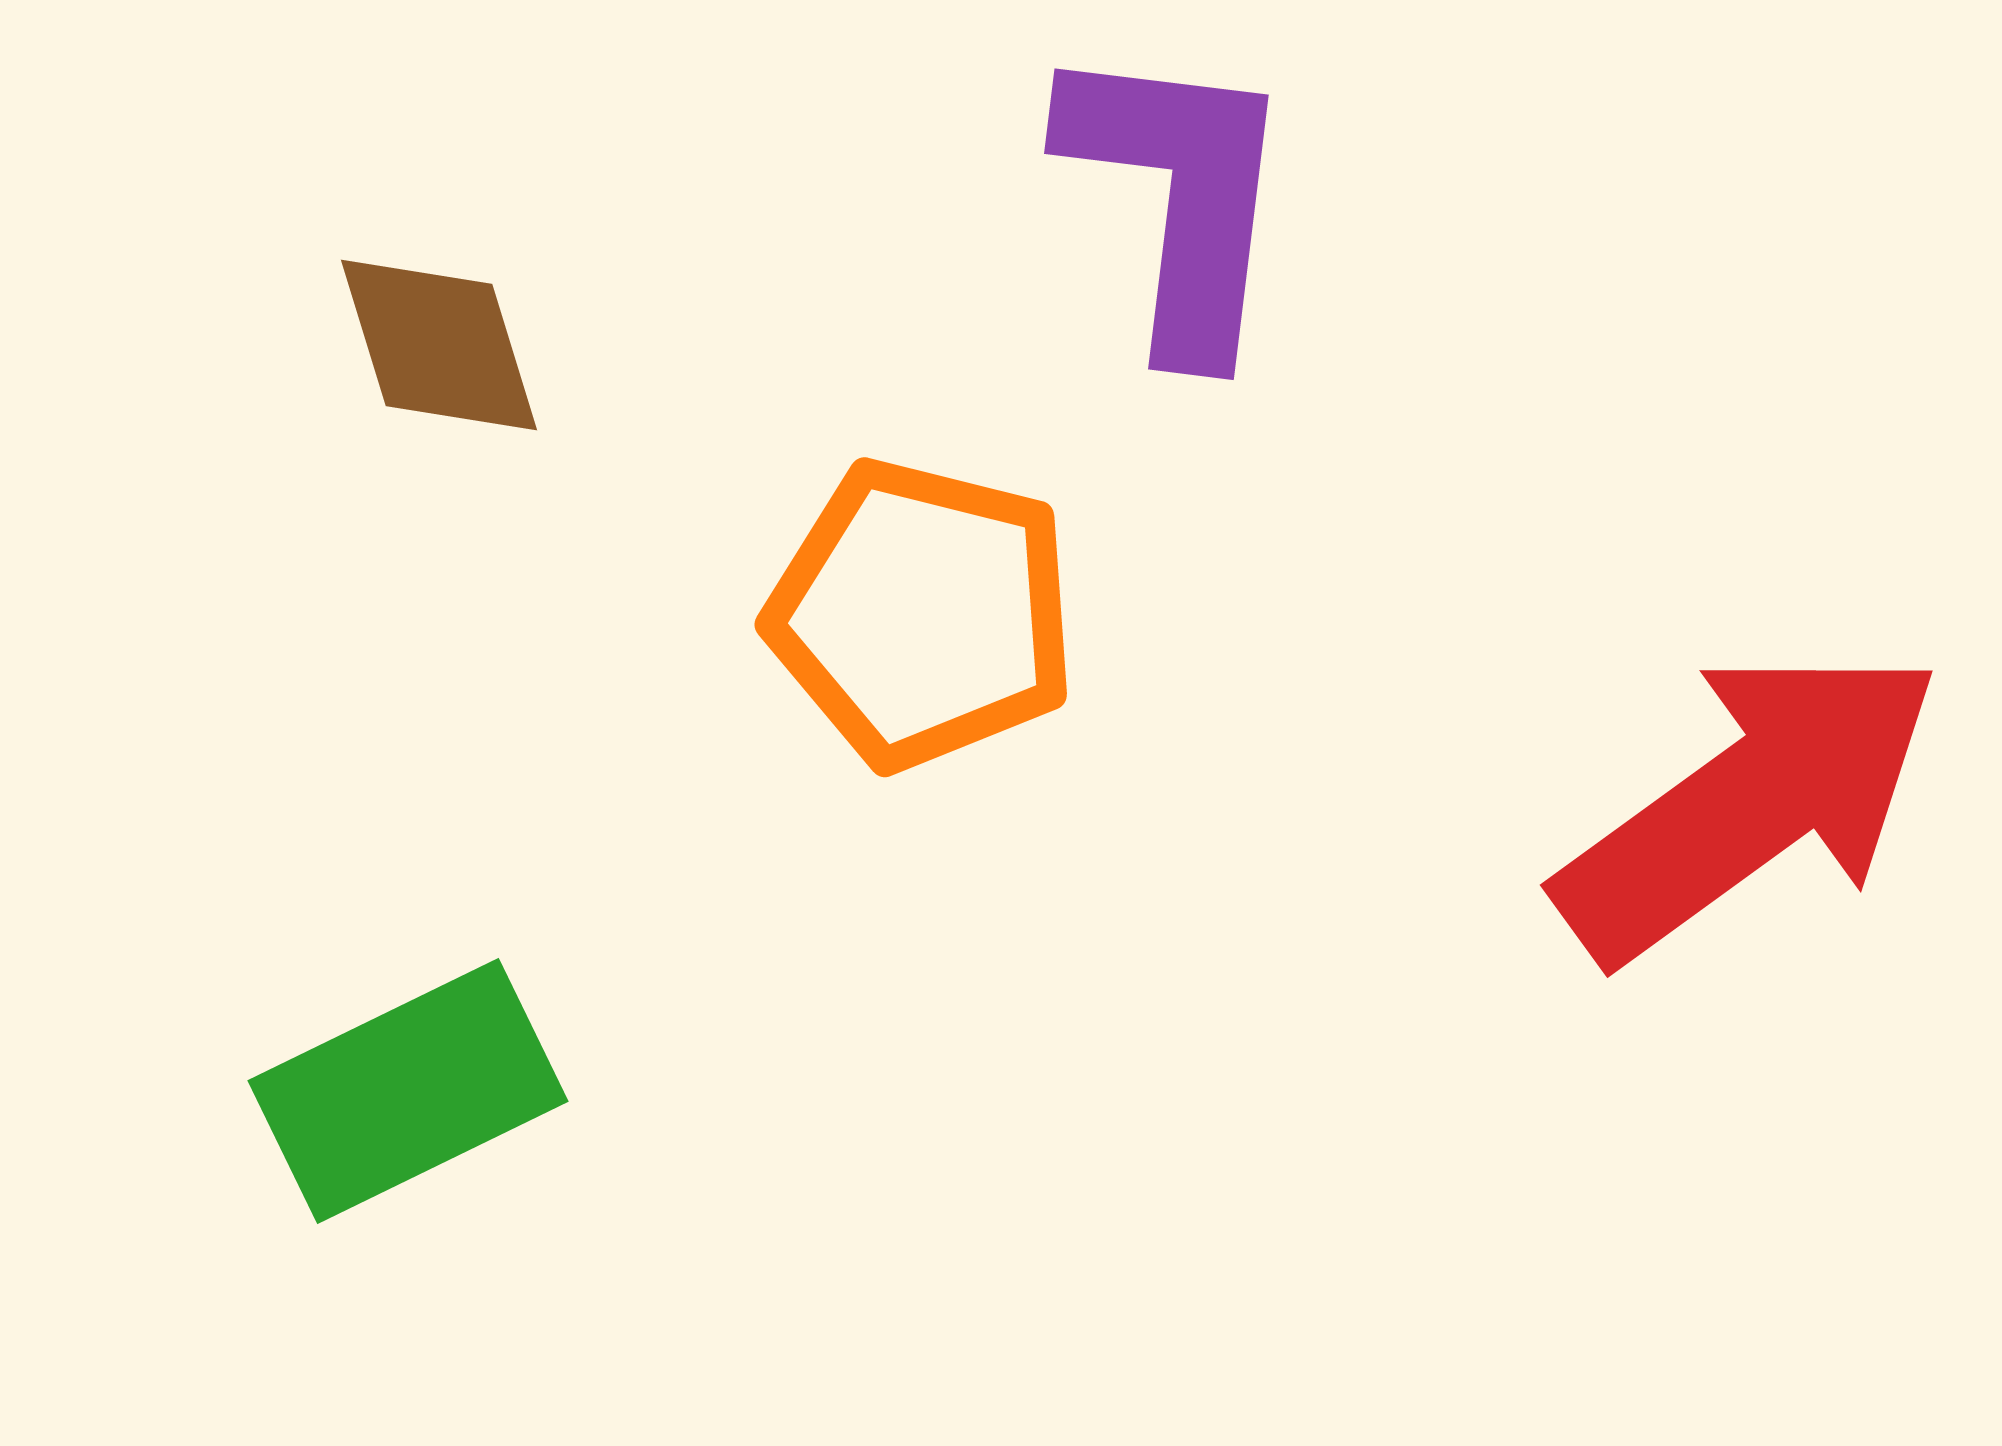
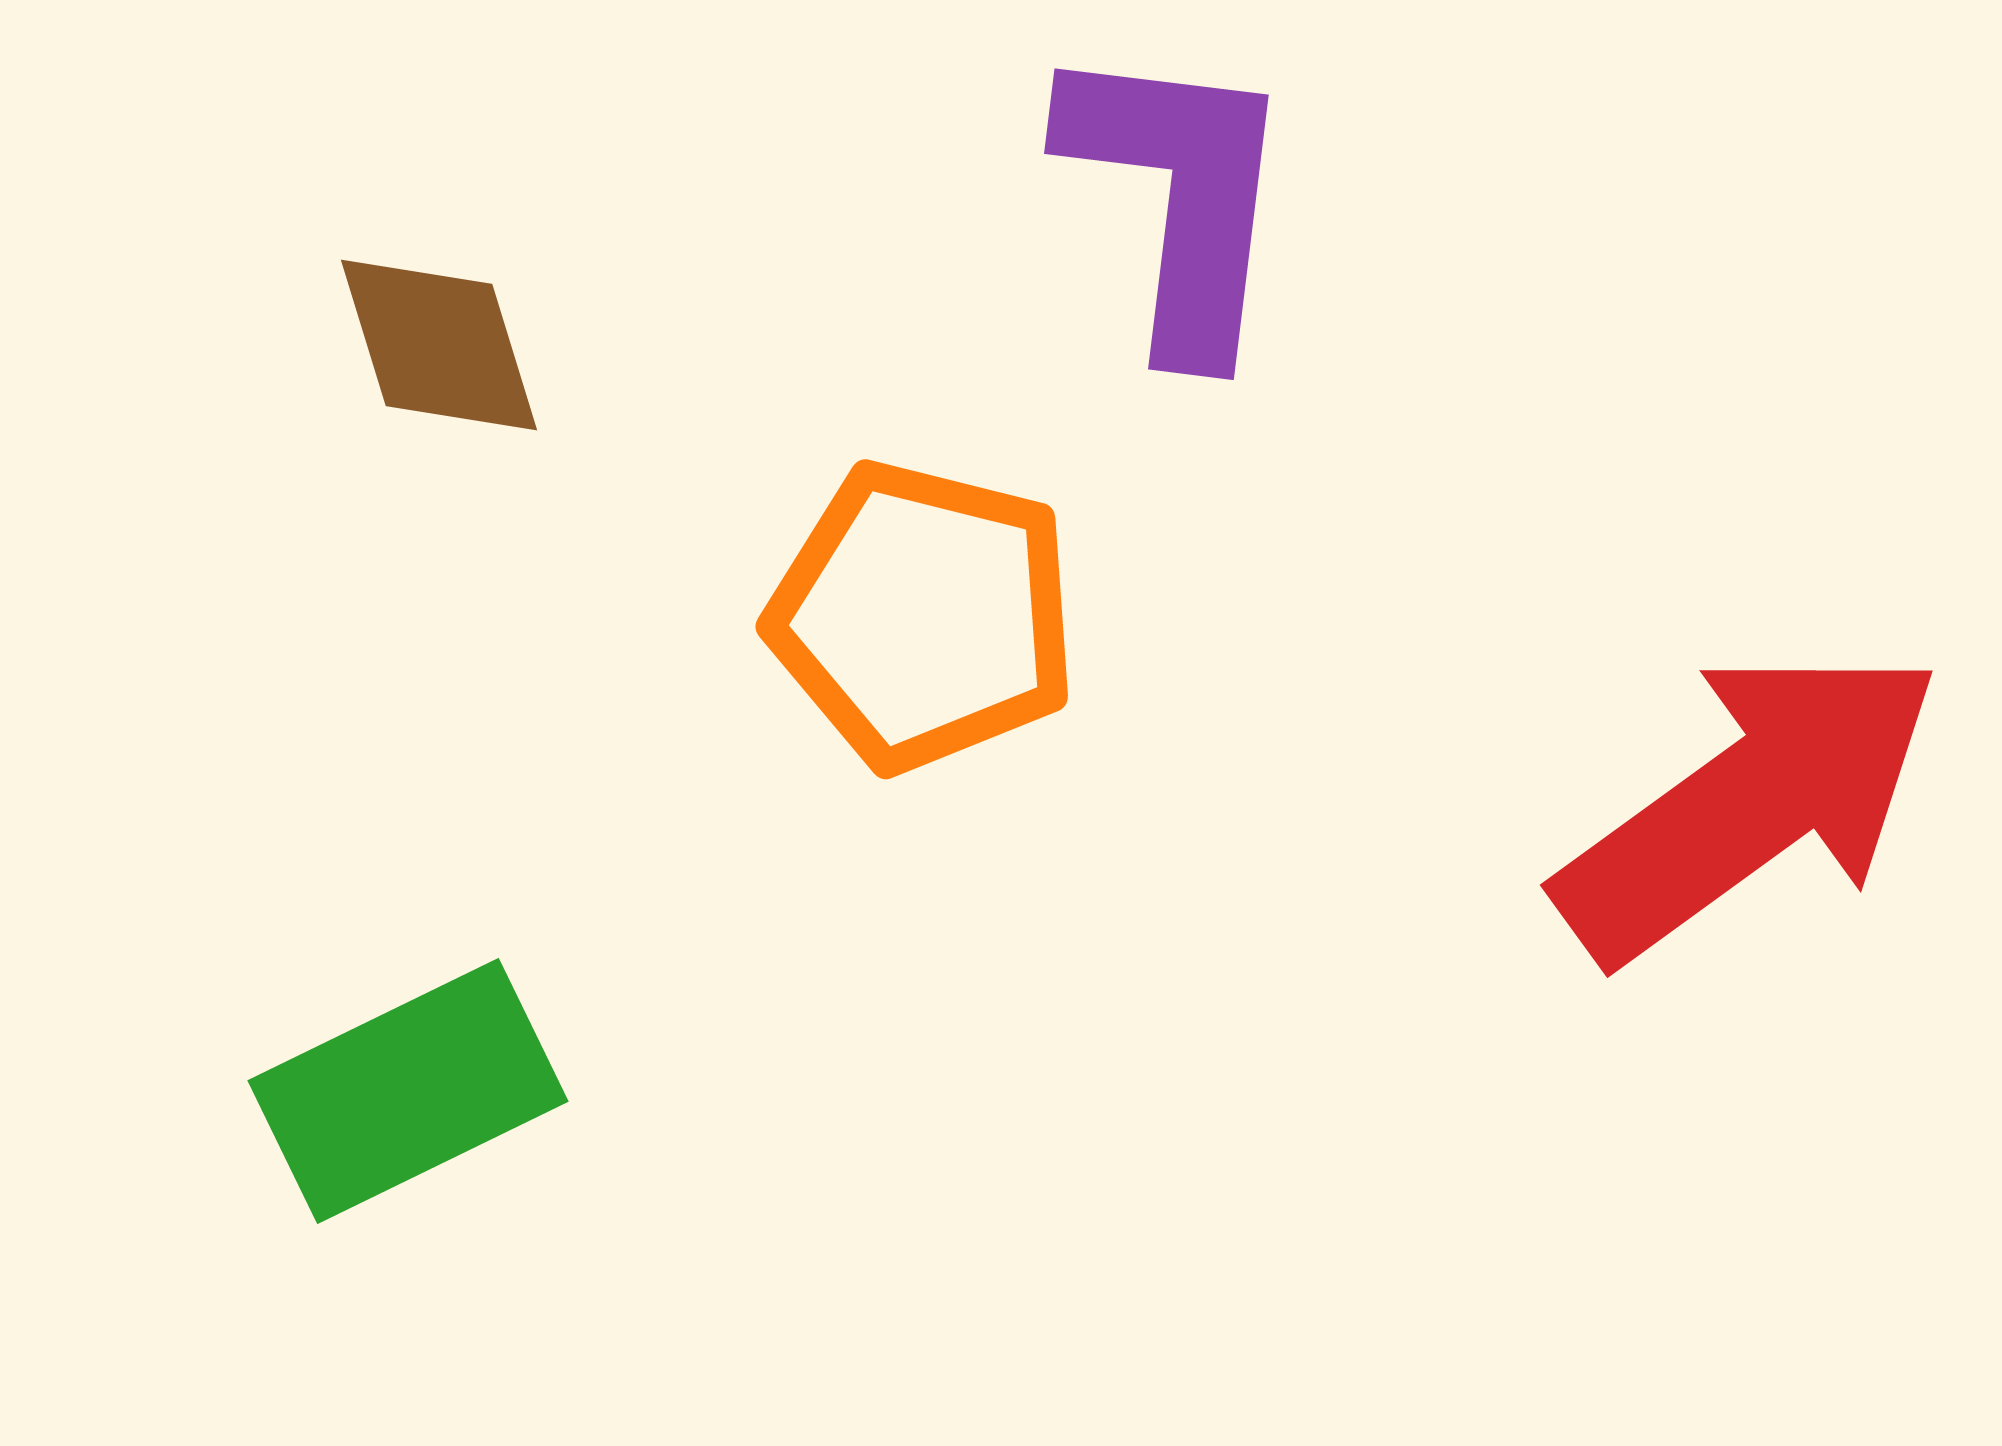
orange pentagon: moved 1 px right, 2 px down
